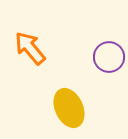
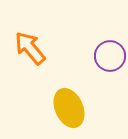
purple circle: moved 1 px right, 1 px up
